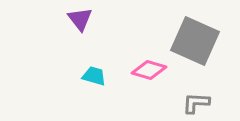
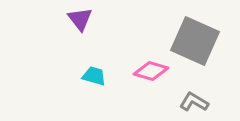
pink diamond: moved 2 px right, 1 px down
gray L-shape: moved 2 px left, 1 px up; rotated 28 degrees clockwise
